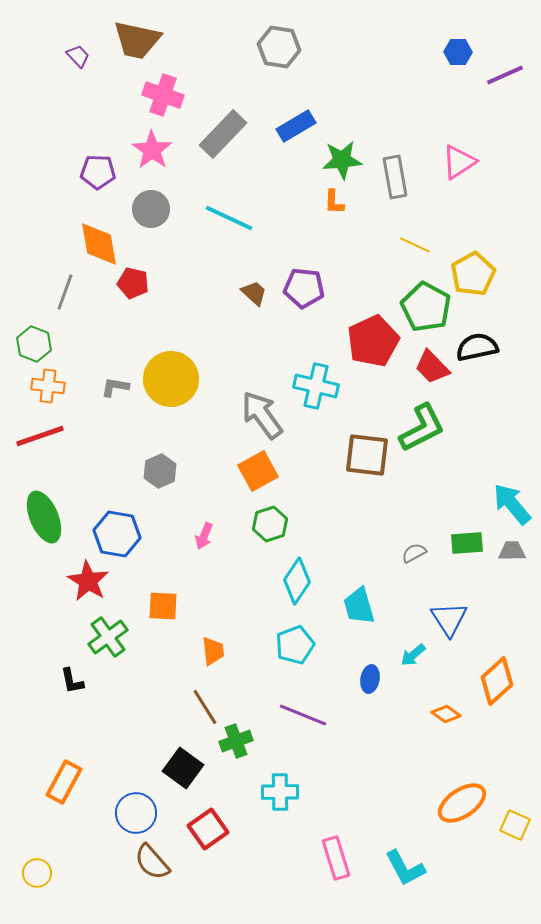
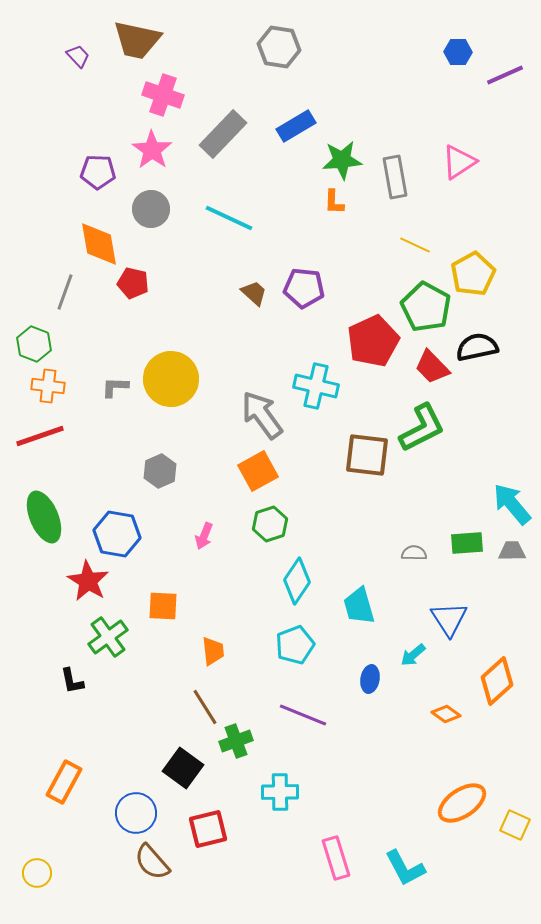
gray L-shape at (115, 387): rotated 8 degrees counterclockwise
gray semicircle at (414, 553): rotated 30 degrees clockwise
red square at (208, 829): rotated 21 degrees clockwise
